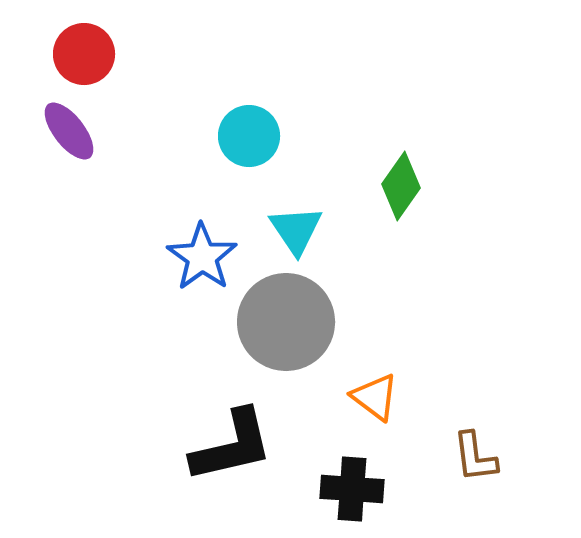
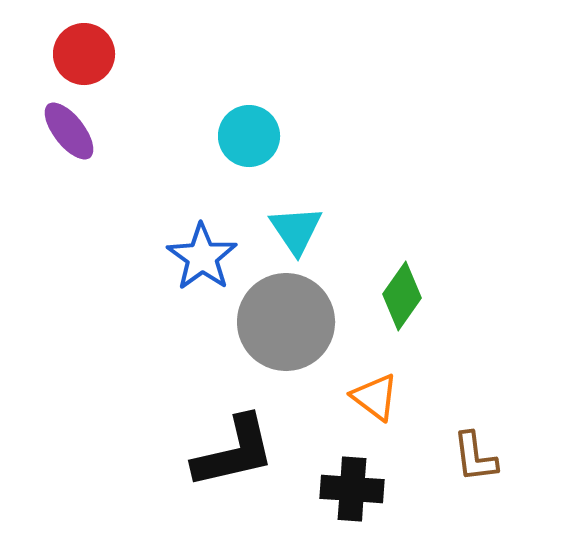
green diamond: moved 1 px right, 110 px down
black L-shape: moved 2 px right, 6 px down
